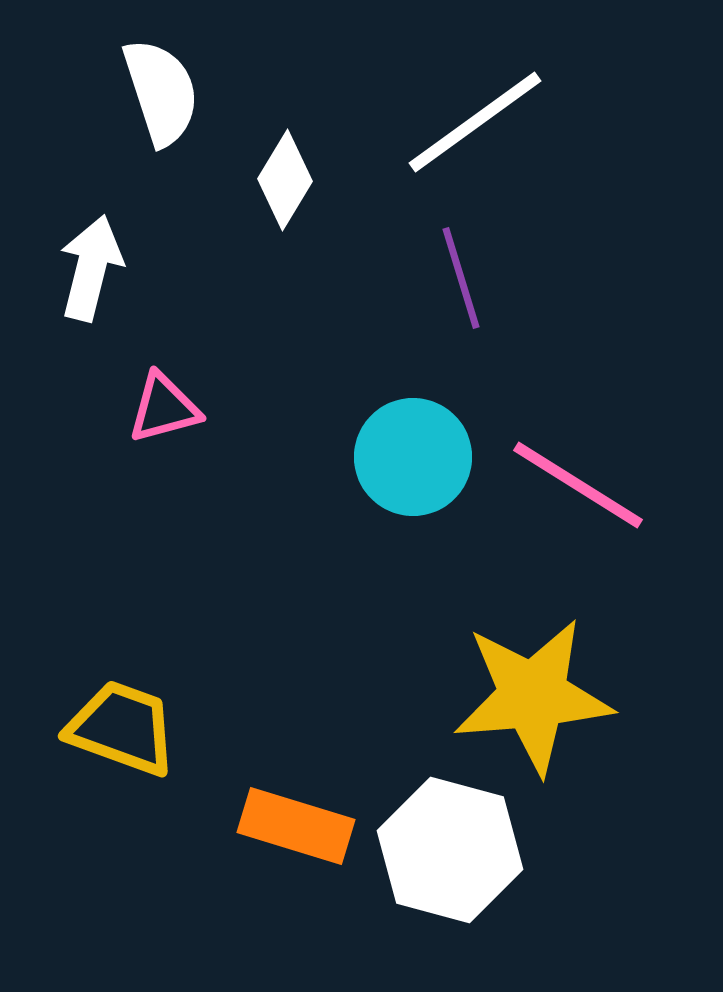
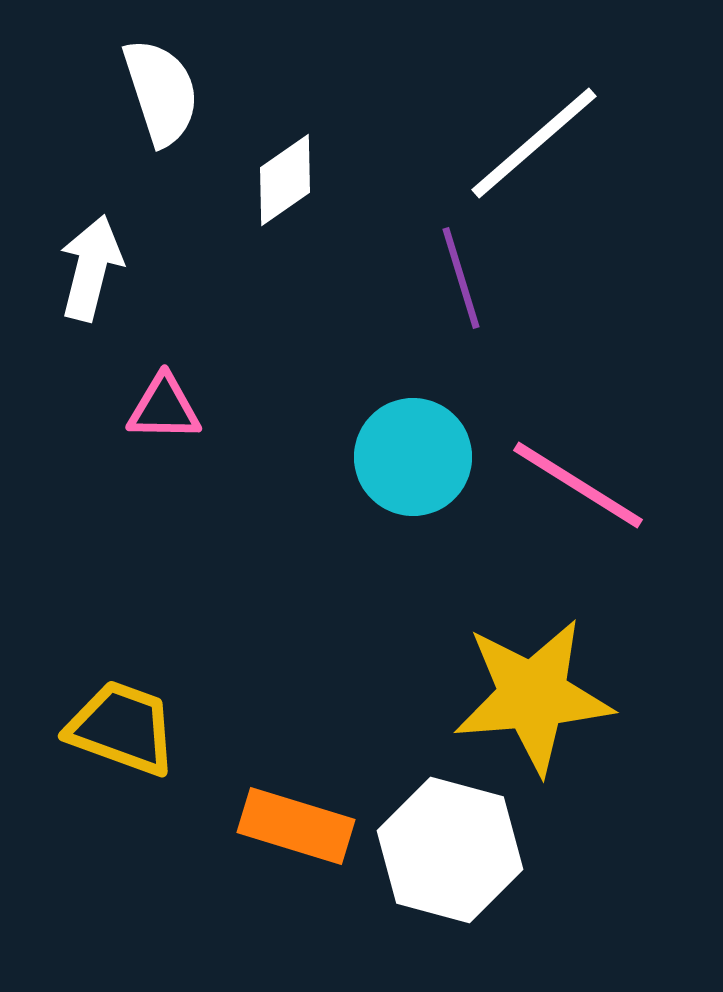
white line: moved 59 px right, 21 px down; rotated 5 degrees counterclockwise
white diamond: rotated 24 degrees clockwise
pink triangle: rotated 16 degrees clockwise
